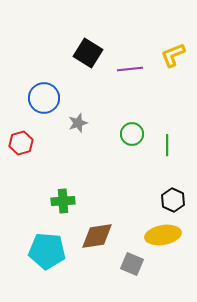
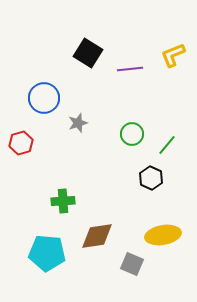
green line: rotated 40 degrees clockwise
black hexagon: moved 22 px left, 22 px up
cyan pentagon: moved 2 px down
